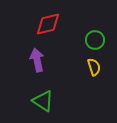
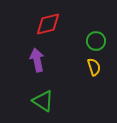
green circle: moved 1 px right, 1 px down
